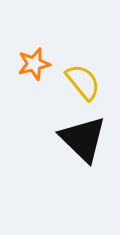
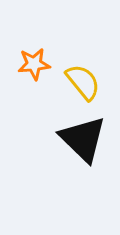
orange star: rotated 8 degrees clockwise
